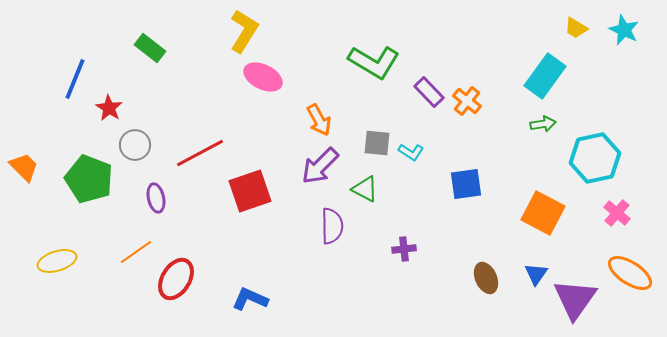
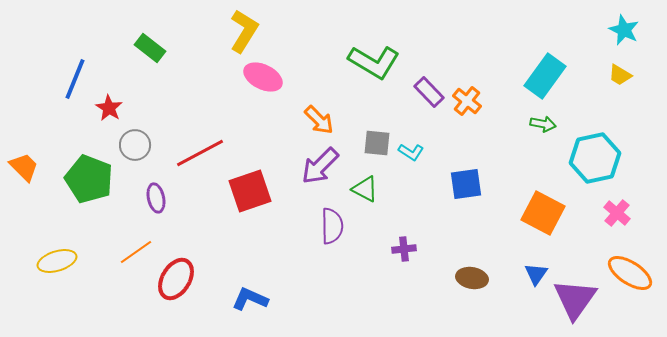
yellow trapezoid: moved 44 px right, 47 px down
orange arrow: rotated 16 degrees counterclockwise
green arrow: rotated 20 degrees clockwise
brown ellipse: moved 14 px left; rotated 56 degrees counterclockwise
